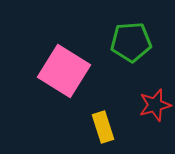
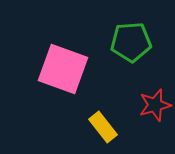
pink square: moved 1 px left, 2 px up; rotated 12 degrees counterclockwise
yellow rectangle: rotated 20 degrees counterclockwise
